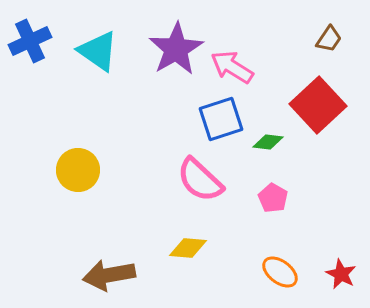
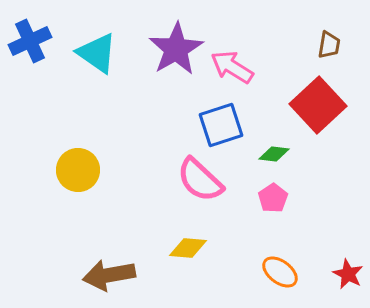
brown trapezoid: moved 6 px down; rotated 24 degrees counterclockwise
cyan triangle: moved 1 px left, 2 px down
blue square: moved 6 px down
green diamond: moved 6 px right, 12 px down
pink pentagon: rotated 8 degrees clockwise
red star: moved 7 px right
